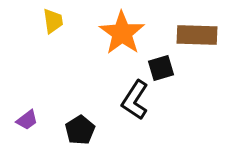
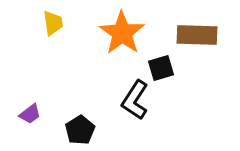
yellow trapezoid: moved 2 px down
purple trapezoid: moved 3 px right, 6 px up
